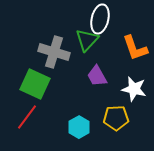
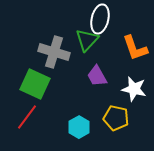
yellow pentagon: rotated 15 degrees clockwise
